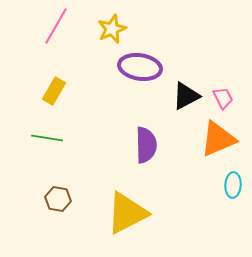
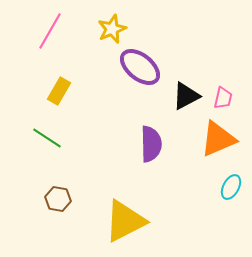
pink line: moved 6 px left, 5 px down
purple ellipse: rotated 30 degrees clockwise
yellow rectangle: moved 5 px right
pink trapezoid: rotated 40 degrees clockwise
green line: rotated 24 degrees clockwise
purple semicircle: moved 5 px right, 1 px up
cyan ellipse: moved 2 px left, 2 px down; rotated 25 degrees clockwise
yellow triangle: moved 2 px left, 8 px down
